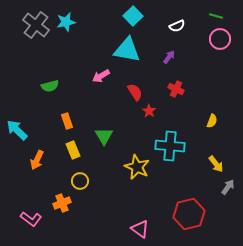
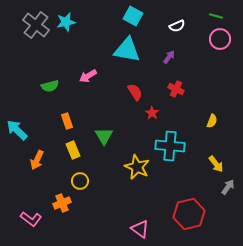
cyan square: rotated 18 degrees counterclockwise
pink arrow: moved 13 px left
red star: moved 3 px right, 2 px down
